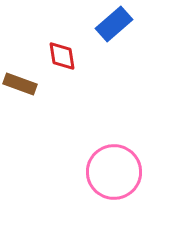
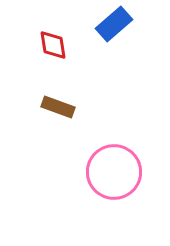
red diamond: moved 9 px left, 11 px up
brown rectangle: moved 38 px right, 23 px down
